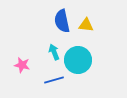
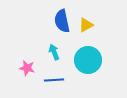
yellow triangle: rotated 35 degrees counterclockwise
cyan circle: moved 10 px right
pink star: moved 5 px right, 3 px down
blue line: rotated 12 degrees clockwise
